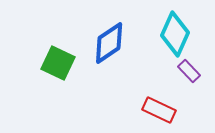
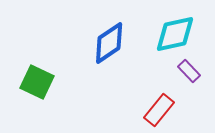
cyan diamond: rotated 54 degrees clockwise
green square: moved 21 px left, 19 px down
red rectangle: rotated 76 degrees counterclockwise
